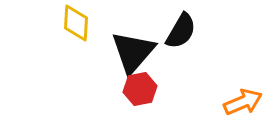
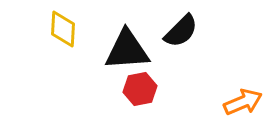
yellow diamond: moved 13 px left, 6 px down
black semicircle: rotated 15 degrees clockwise
black triangle: moved 6 px left, 2 px up; rotated 45 degrees clockwise
